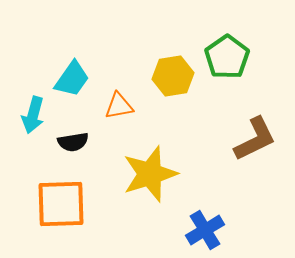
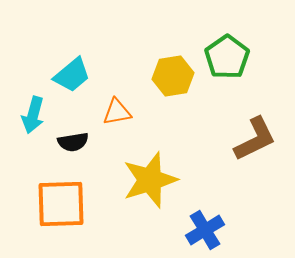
cyan trapezoid: moved 4 px up; rotated 15 degrees clockwise
orange triangle: moved 2 px left, 6 px down
yellow star: moved 6 px down
